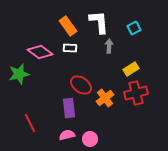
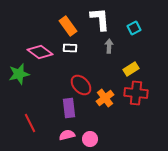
white L-shape: moved 1 px right, 3 px up
red ellipse: rotated 10 degrees clockwise
red cross: rotated 20 degrees clockwise
